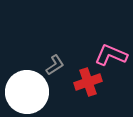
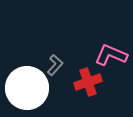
gray L-shape: rotated 15 degrees counterclockwise
white circle: moved 4 px up
